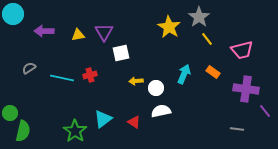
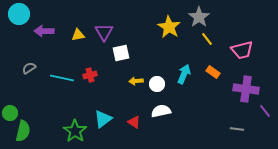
cyan circle: moved 6 px right
white circle: moved 1 px right, 4 px up
